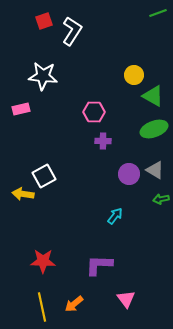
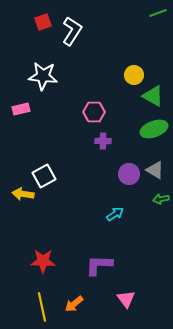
red square: moved 1 px left, 1 px down
cyan arrow: moved 2 px up; rotated 18 degrees clockwise
